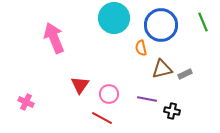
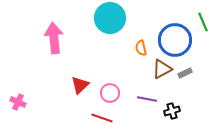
cyan circle: moved 4 px left
blue circle: moved 14 px right, 15 px down
pink arrow: rotated 16 degrees clockwise
brown triangle: rotated 15 degrees counterclockwise
gray rectangle: moved 1 px up
red triangle: rotated 12 degrees clockwise
pink circle: moved 1 px right, 1 px up
pink cross: moved 8 px left
black cross: rotated 28 degrees counterclockwise
red line: rotated 10 degrees counterclockwise
